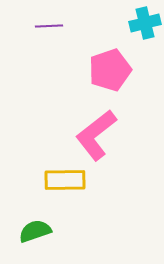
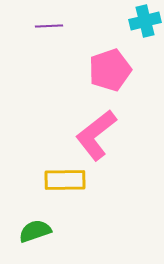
cyan cross: moved 2 px up
